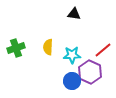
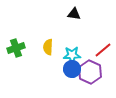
blue circle: moved 12 px up
